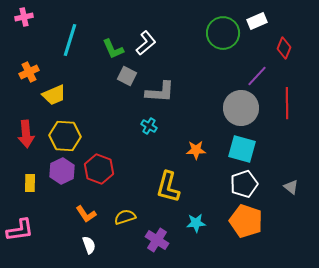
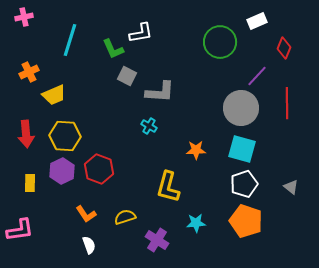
green circle: moved 3 px left, 9 px down
white L-shape: moved 5 px left, 10 px up; rotated 30 degrees clockwise
